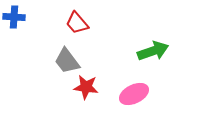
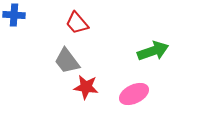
blue cross: moved 2 px up
